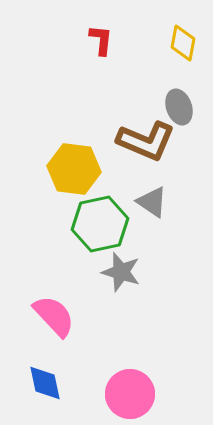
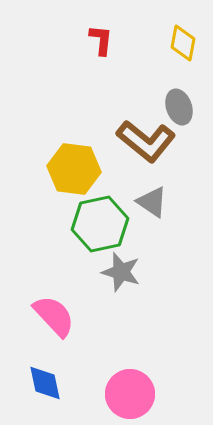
brown L-shape: rotated 16 degrees clockwise
